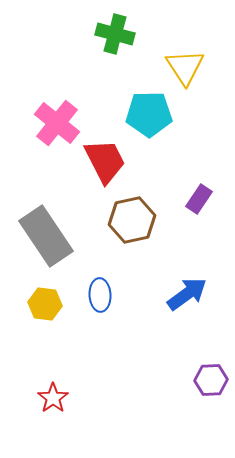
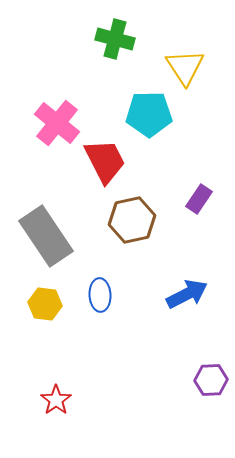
green cross: moved 5 px down
blue arrow: rotated 9 degrees clockwise
red star: moved 3 px right, 2 px down
